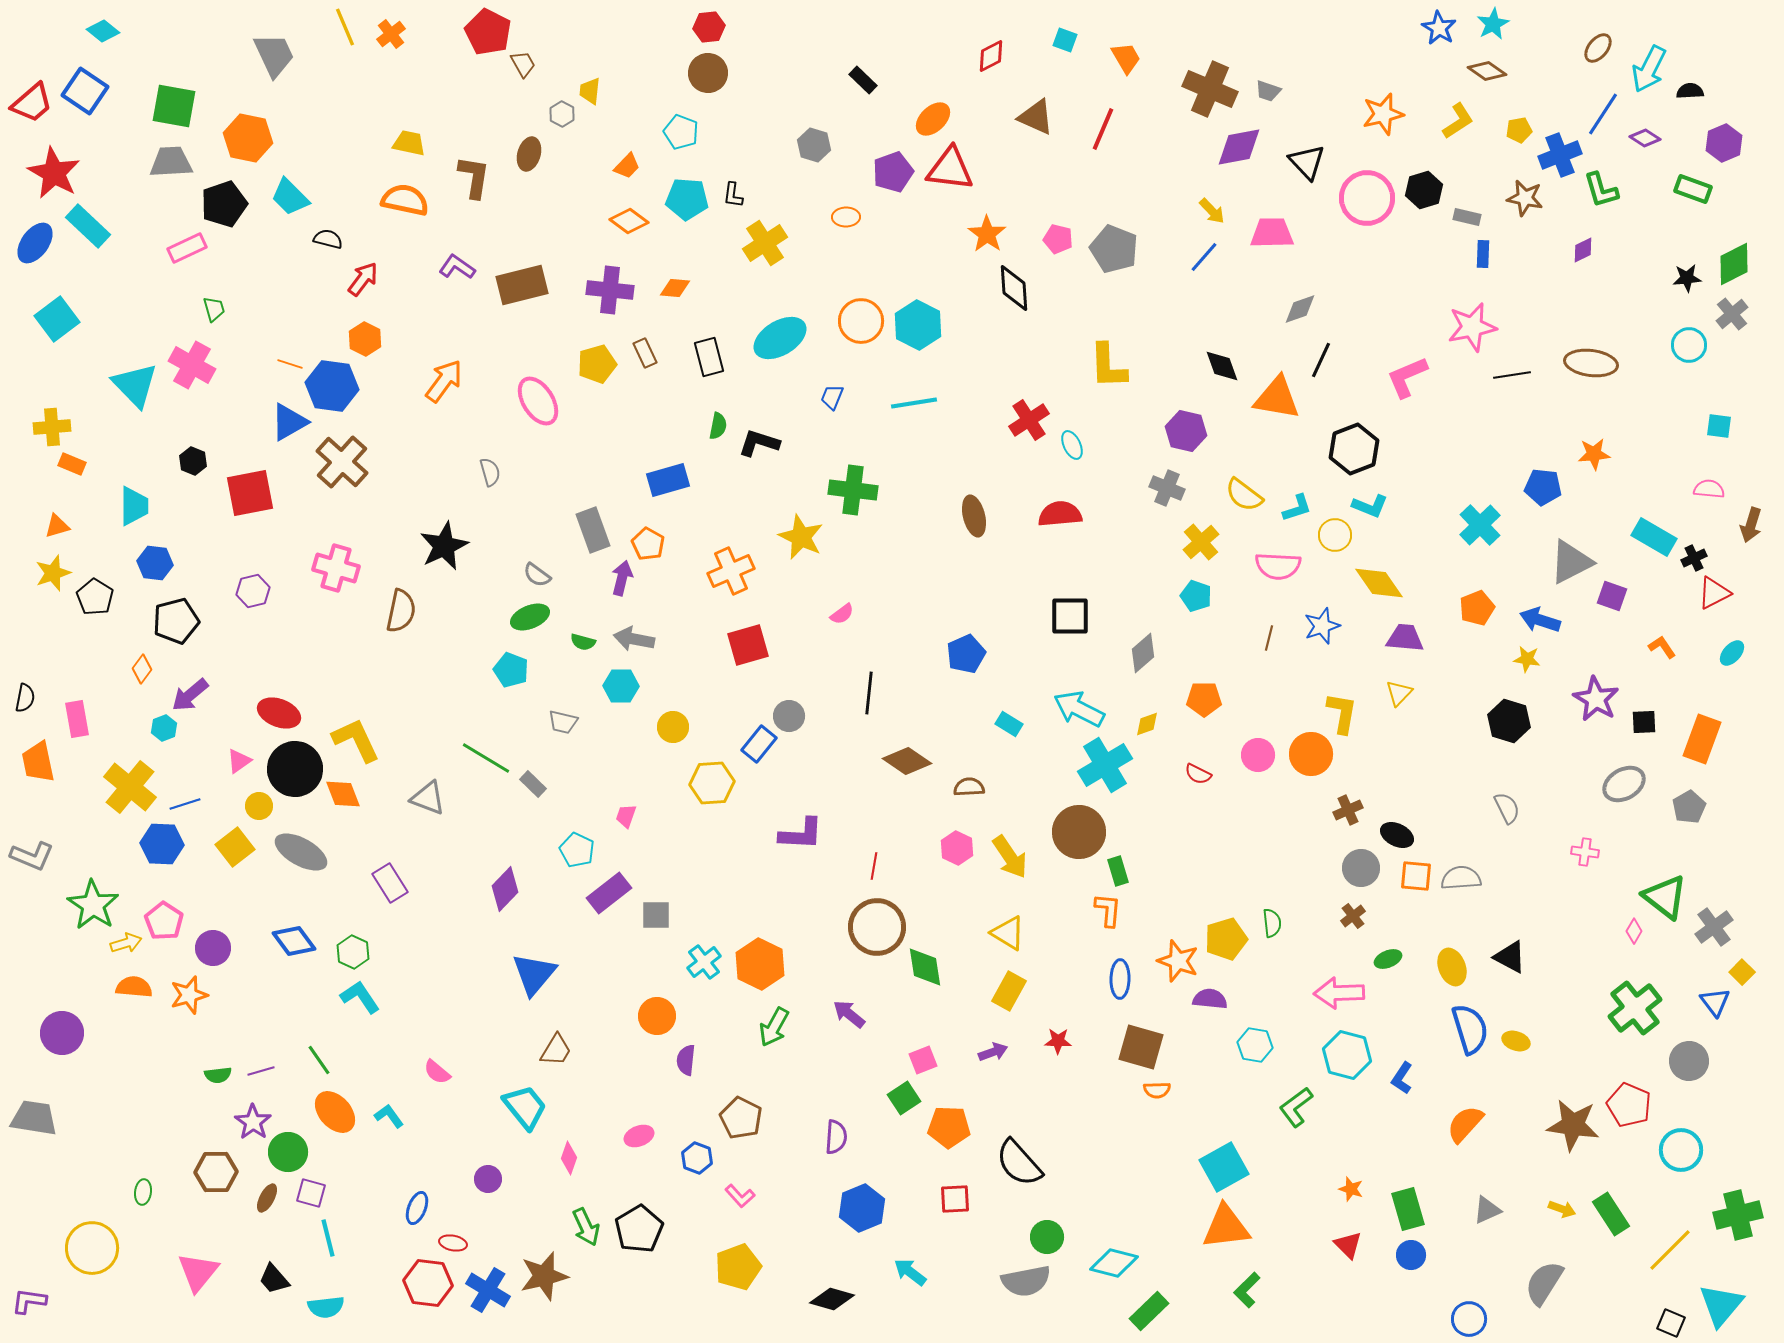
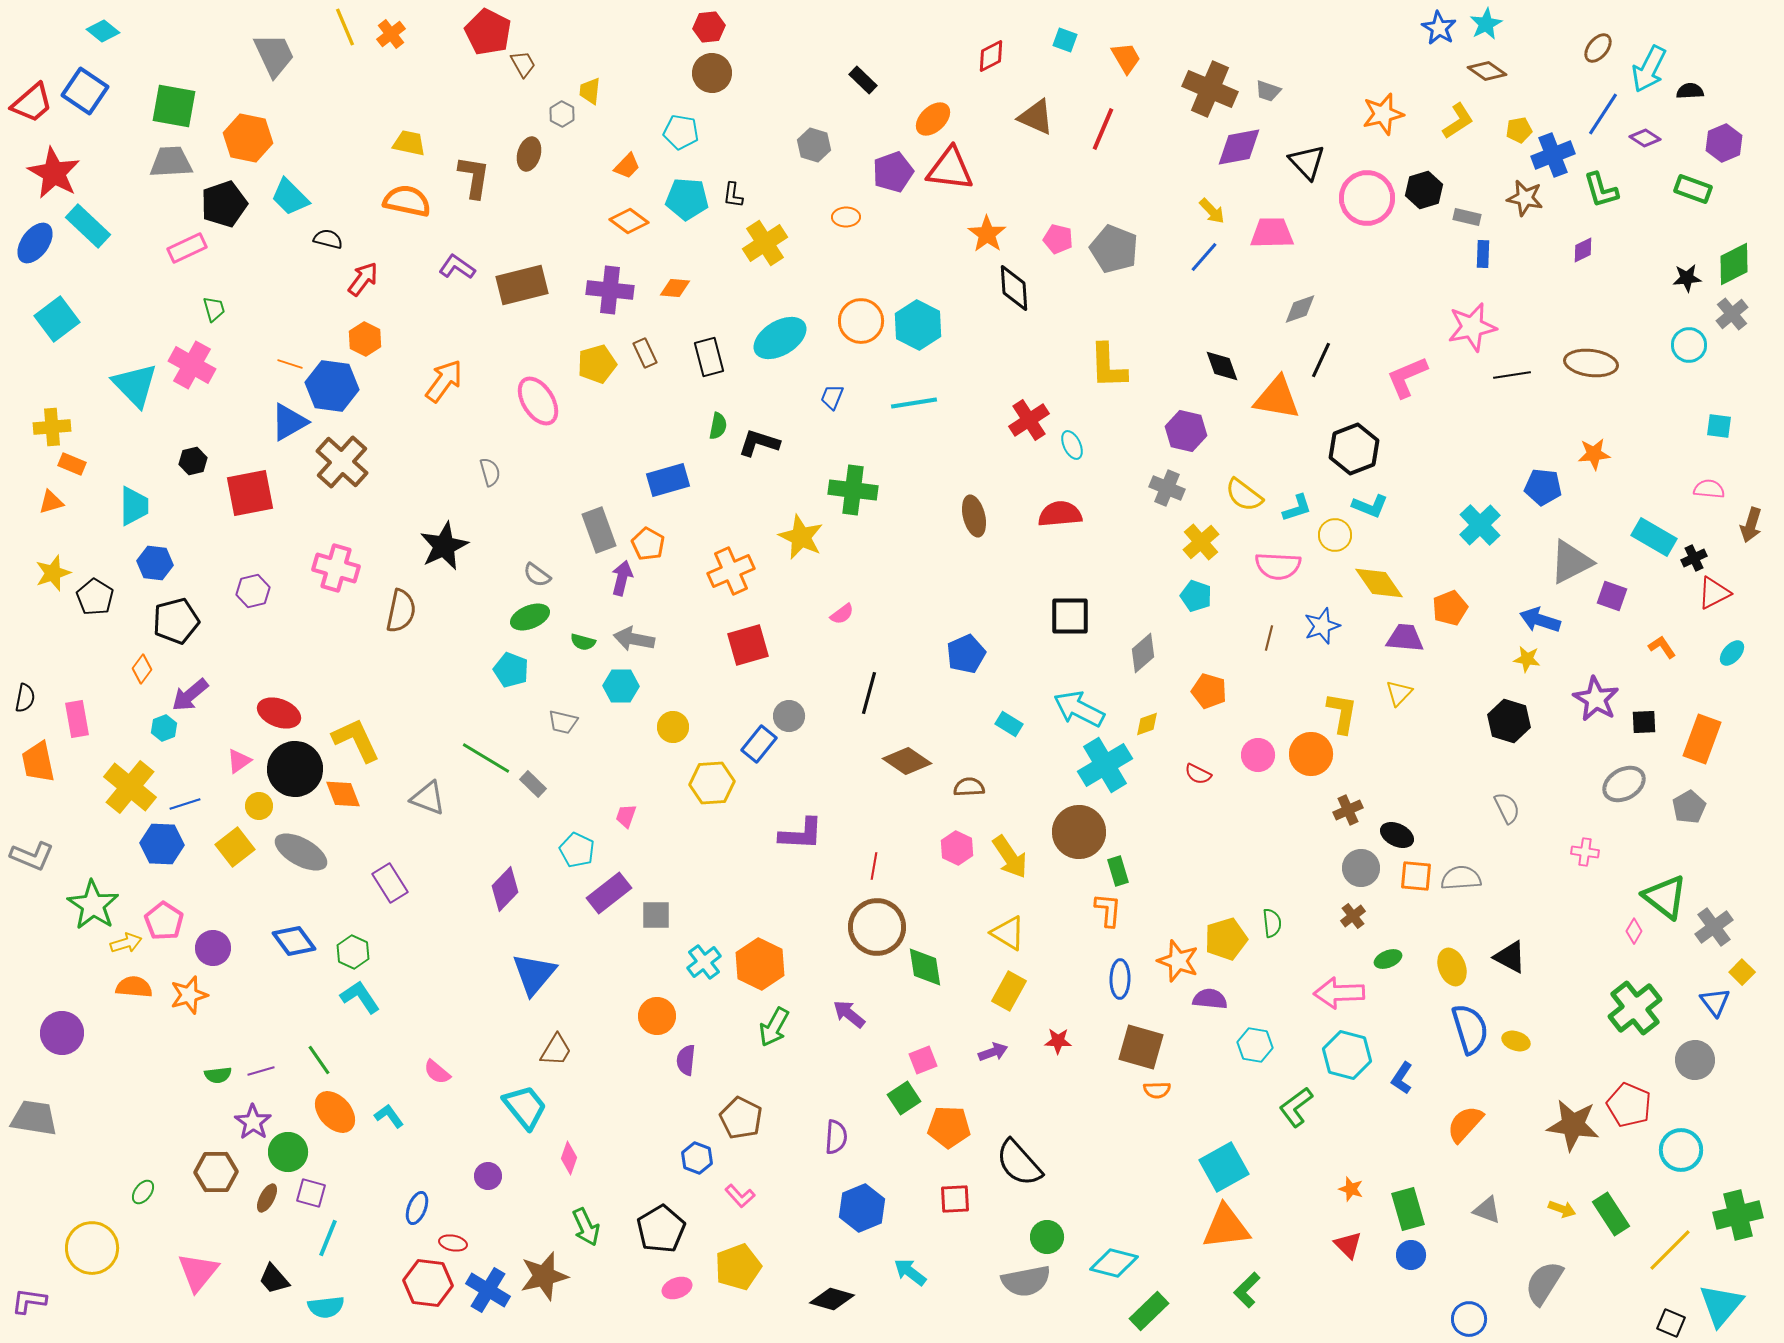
cyan star at (1493, 24): moved 7 px left
brown circle at (708, 73): moved 4 px right
cyan pentagon at (681, 132): rotated 12 degrees counterclockwise
blue cross at (1560, 155): moved 7 px left
orange semicircle at (405, 200): moved 2 px right, 1 px down
black hexagon at (193, 461): rotated 24 degrees clockwise
orange triangle at (57, 526): moved 6 px left, 24 px up
gray rectangle at (593, 530): moved 6 px right
orange pentagon at (1477, 608): moved 27 px left
black line at (869, 693): rotated 9 degrees clockwise
orange pentagon at (1204, 699): moved 5 px right, 8 px up; rotated 16 degrees clockwise
gray circle at (1689, 1061): moved 6 px right, 1 px up
pink ellipse at (639, 1136): moved 38 px right, 152 px down
purple circle at (488, 1179): moved 3 px up
green ellipse at (143, 1192): rotated 30 degrees clockwise
gray triangle at (1487, 1210): rotated 44 degrees clockwise
black pentagon at (639, 1229): moved 22 px right
cyan line at (328, 1238): rotated 36 degrees clockwise
